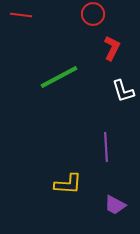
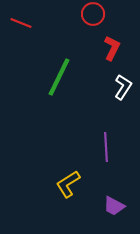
red line: moved 8 px down; rotated 15 degrees clockwise
green line: rotated 36 degrees counterclockwise
white L-shape: moved 4 px up; rotated 130 degrees counterclockwise
yellow L-shape: rotated 144 degrees clockwise
purple trapezoid: moved 1 px left, 1 px down
